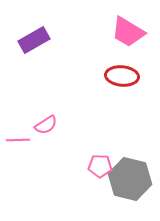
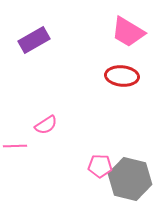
pink line: moved 3 px left, 6 px down
